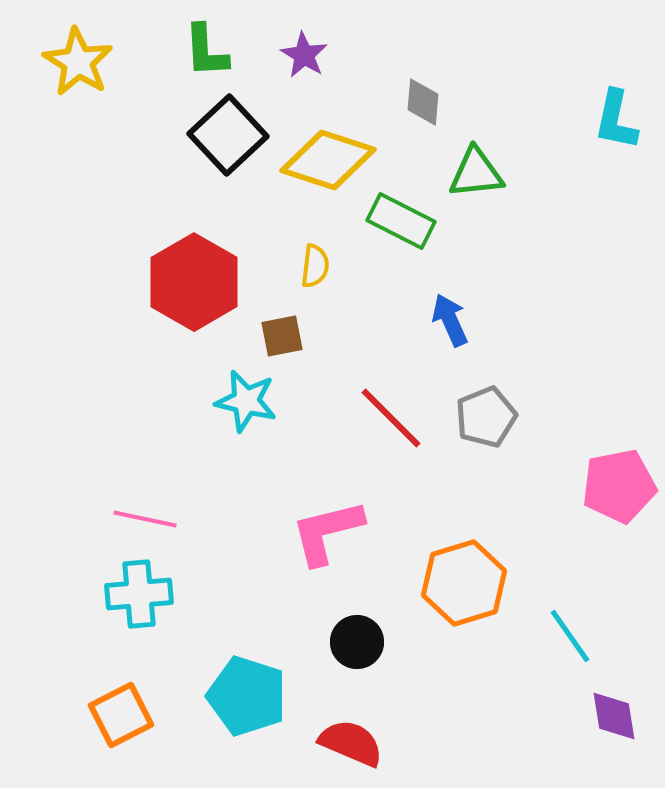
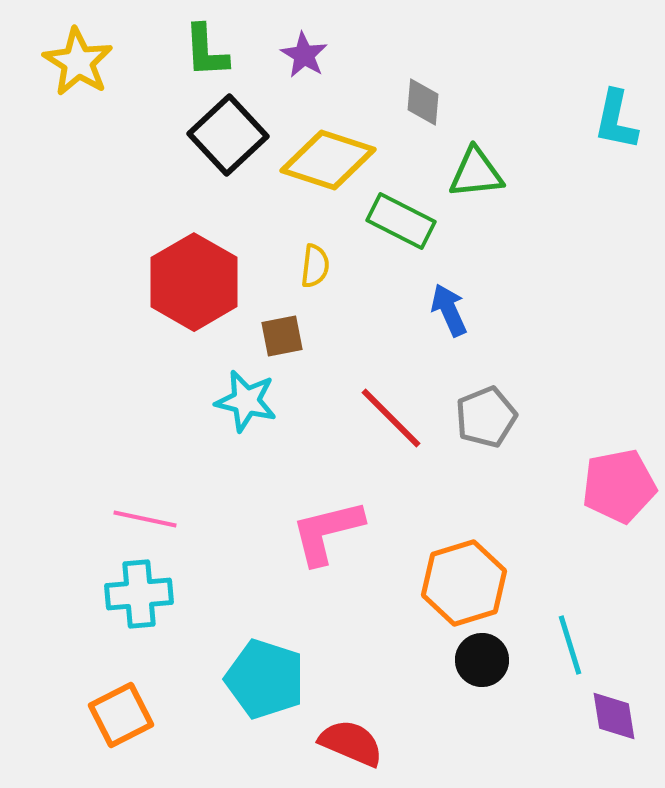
blue arrow: moved 1 px left, 10 px up
cyan line: moved 9 px down; rotated 18 degrees clockwise
black circle: moved 125 px right, 18 px down
cyan pentagon: moved 18 px right, 17 px up
